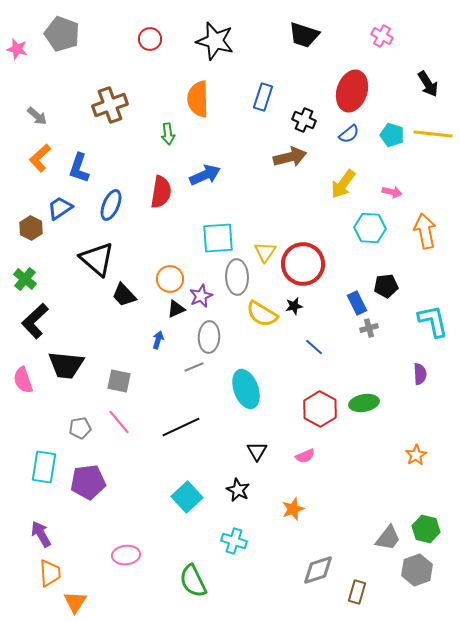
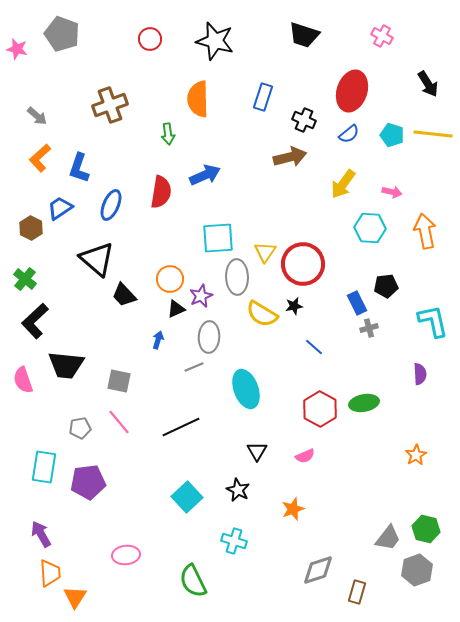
orange triangle at (75, 602): moved 5 px up
